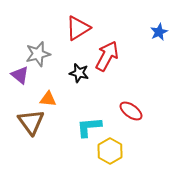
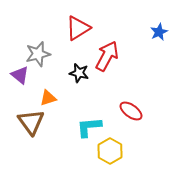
orange triangle: moved 1 px up; rotated 24 degrees counterclockwise
